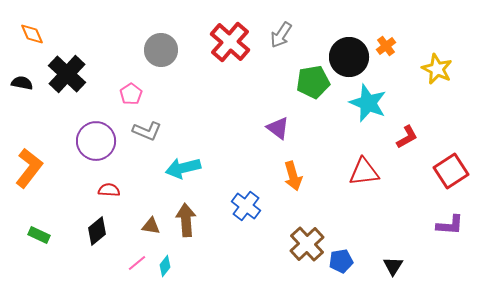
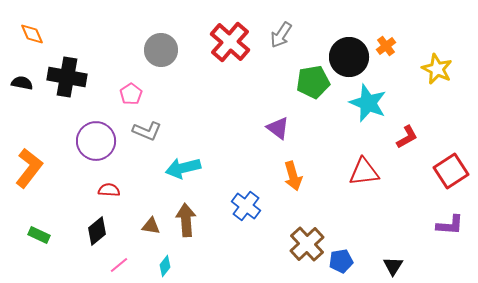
black cross: moved 3 px down; rotated 33 degrees counterclockwise
pink line: moved 18 px left, 2 px down
